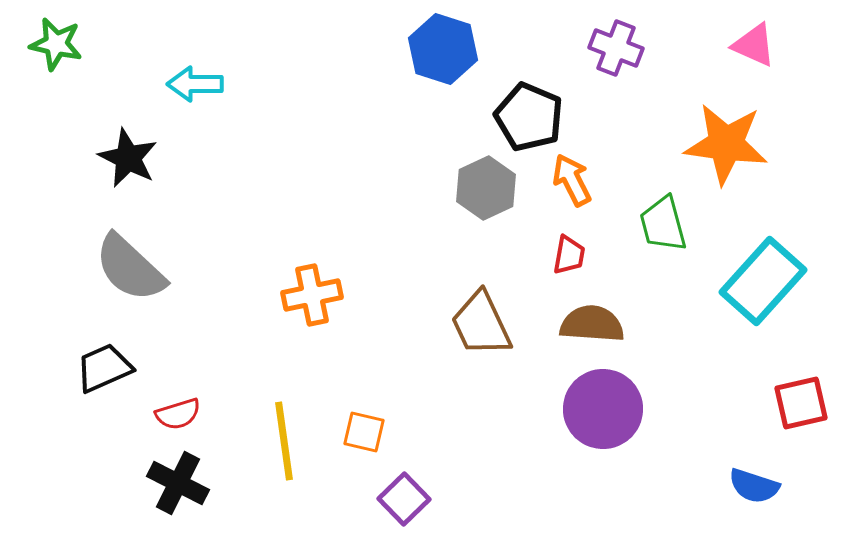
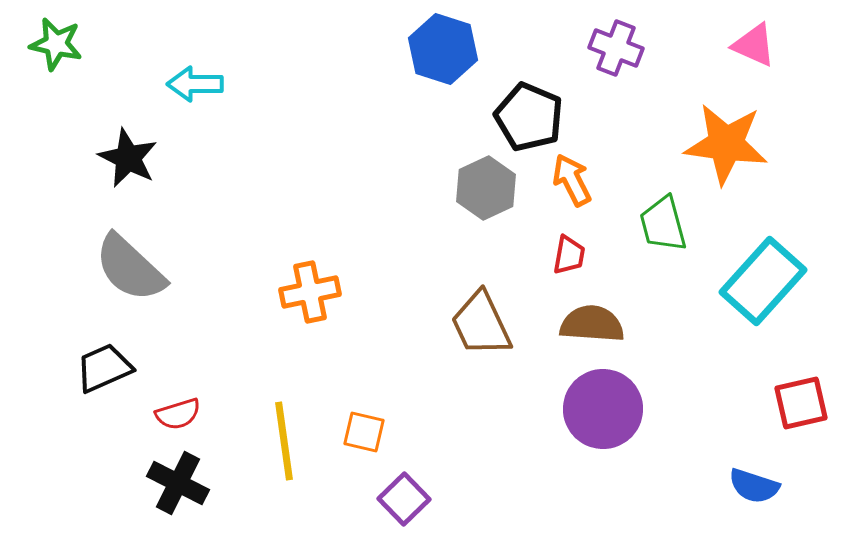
orange cross: moved 2 px left, 3 px up
